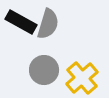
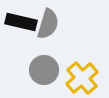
black rectangle: rotated 16 degrees counterclockwise
